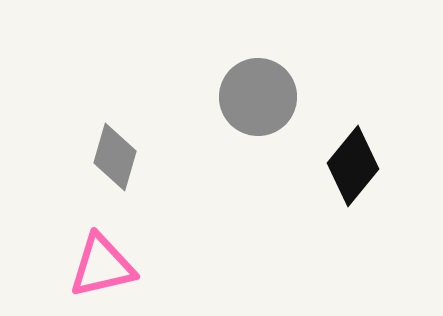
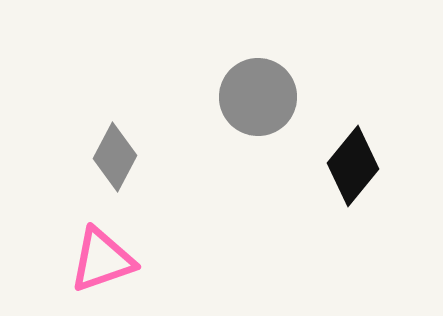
gray diamond: rotated 12 degrees clockwise
pink triangle: moved 6 px up; rotated 6 degrees counterclockwise
